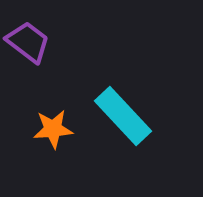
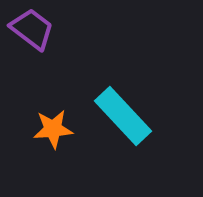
purple trapezoid: moved 4 px right, 13 px up
